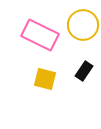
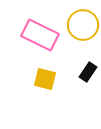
black rectangle: moved 4 px right, 1 px down
